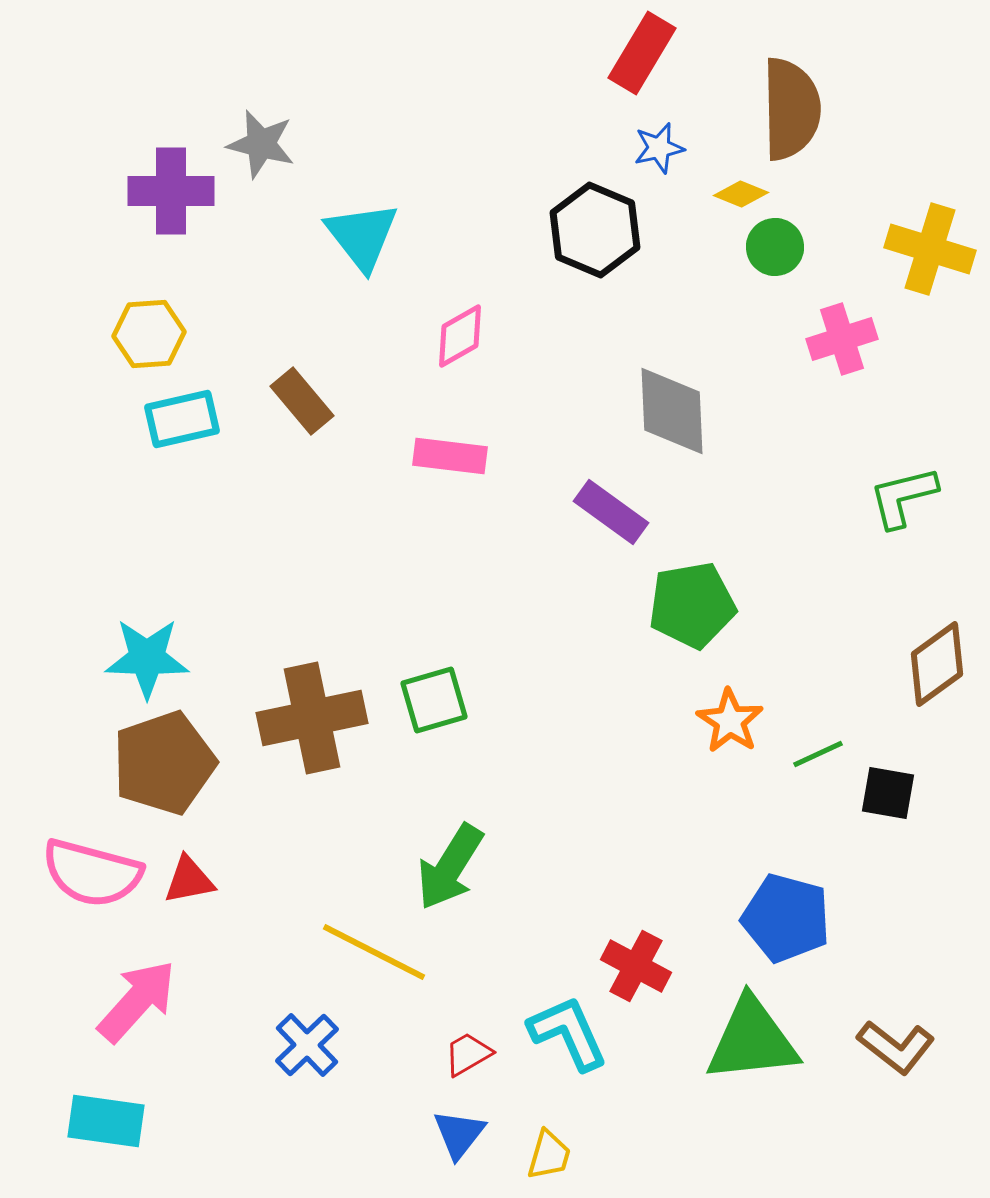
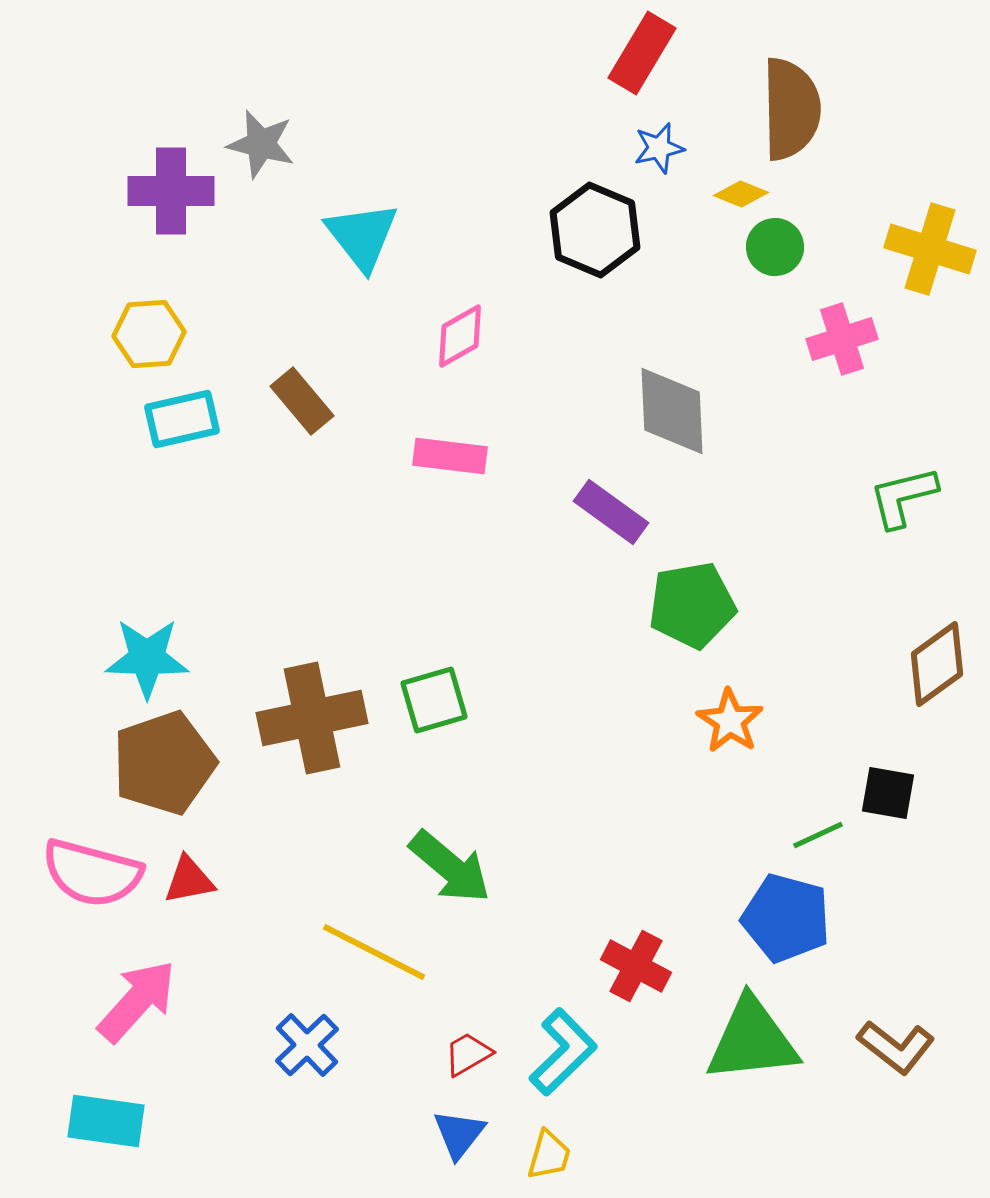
green line at (818, 754): moved 81 px down
green arrow at (450, 867): rotated 82 degrees counterclockwise
cyan L-shape at (568, 1033): moved 5 px left, 19 px down; rotated 70 degrees clockwise
